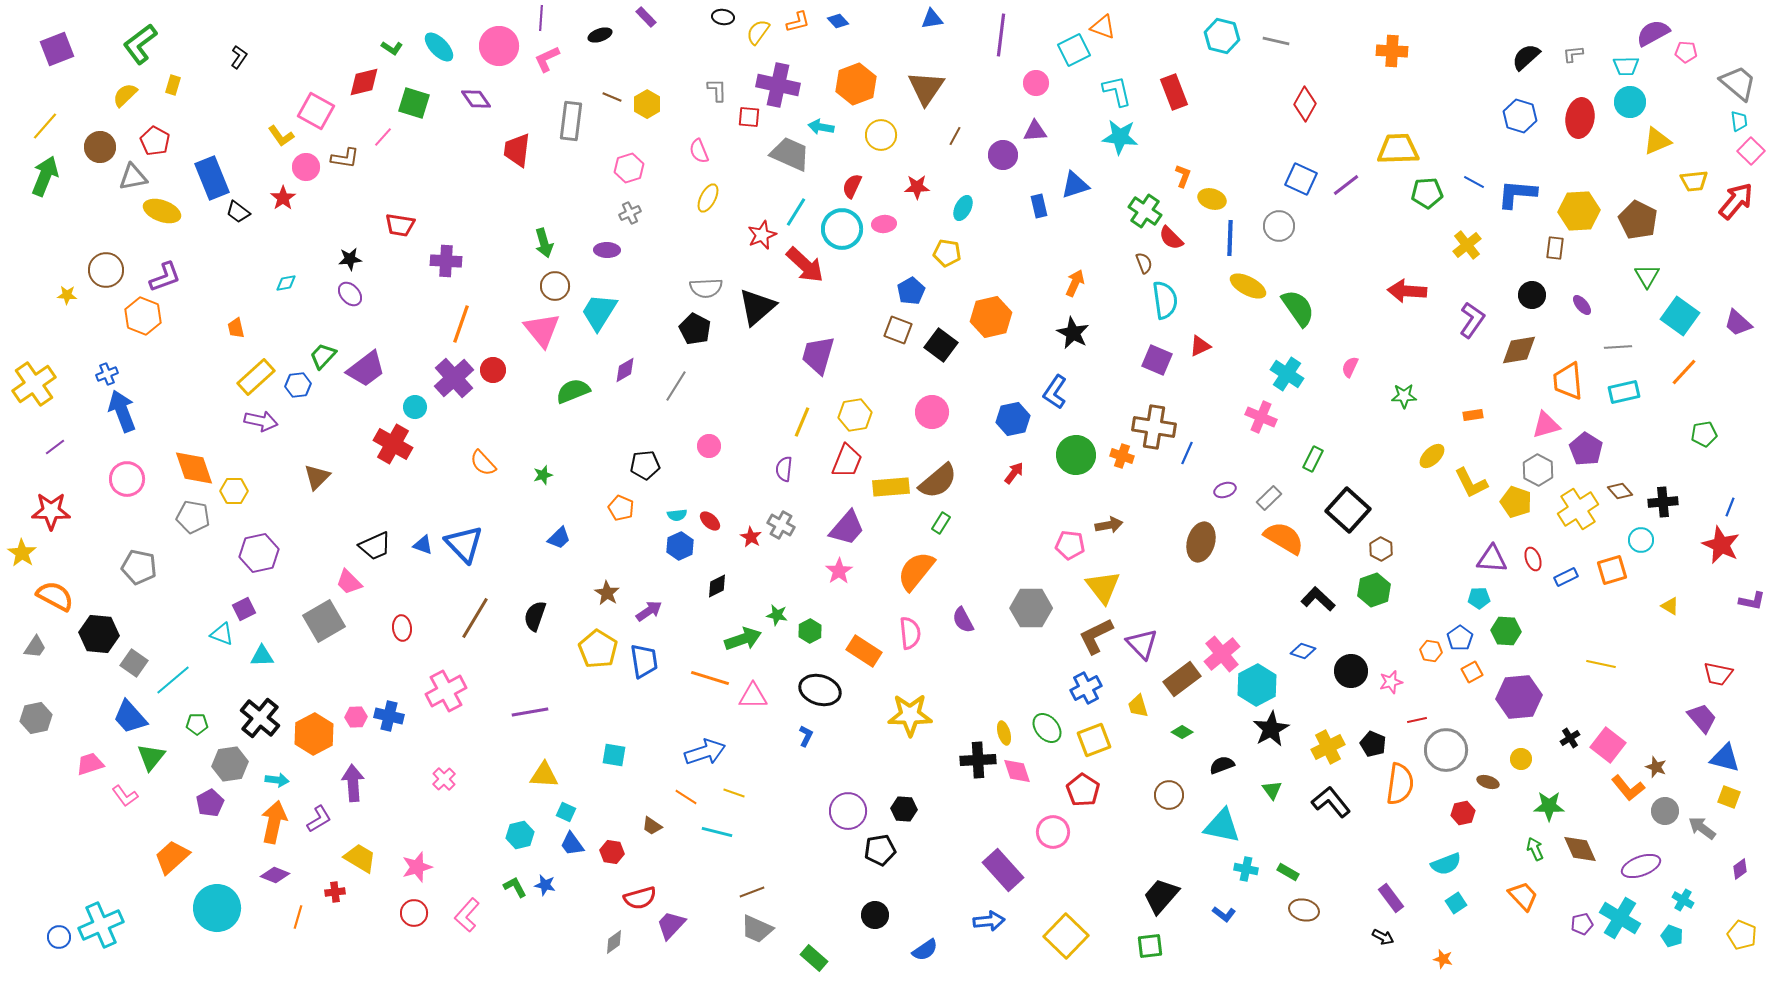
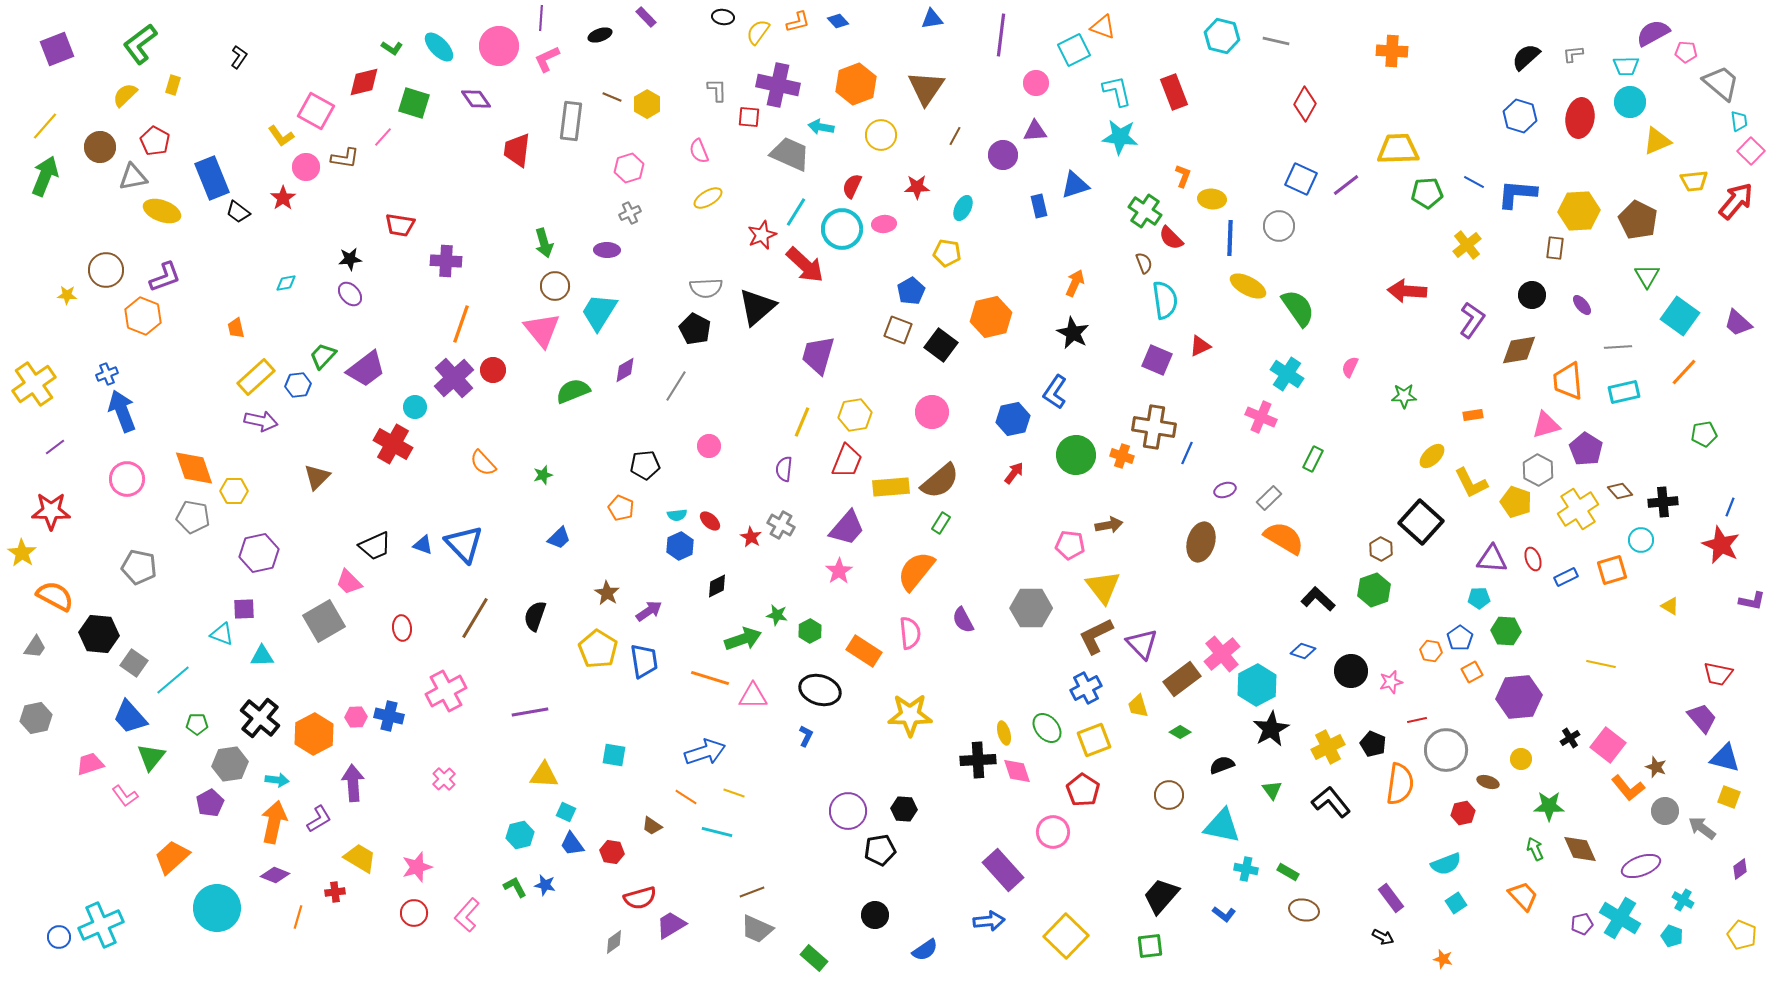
gray trapezoid at (1738, 83): moved 17 px left
yellow ellipse at (708, 198): rotated 32 degrees clockwise
yellow ellipse at (1212, 199): rotated 12 degrees counterclockwise
brown semicircle at (938, 481): moved 2 px right
black square at (1348, 510): moved 73 px right, 12 px down
purple square at (244, 609): rotated 25 degrees clockwise
green diamond at (1182, 732): moved 2 px left
purple trapezoid at (671, 925): rotated 16 degrees clockwise
